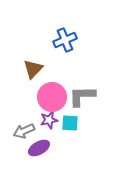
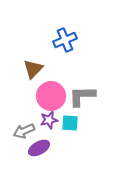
pink circle: moved 1 px left, 1 px up
